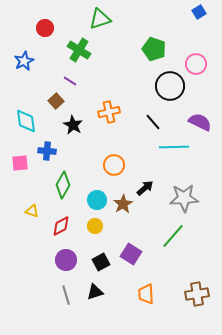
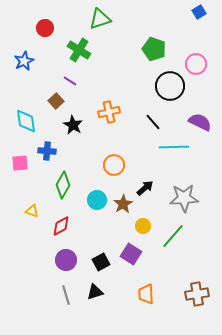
yellow circle: moved 48 px right
